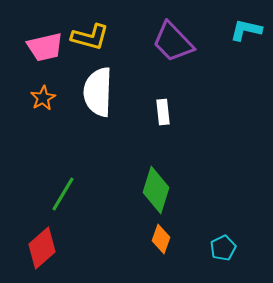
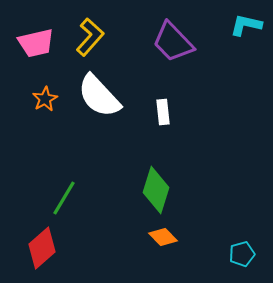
cyan L-shape: moved 5 px up
yellow L-shape: rotated 63 degrees counterclockwise
pink trapezoid: moved 9 px left, 4 px up
white semicircle: moved 1 px right, 4 px down; rotated 45 degrees counterclockwise
orange star: moved 2 px right, 1 px down
green line: moved 1 px right, 4 px down
orange diamond: moved 2 px right, 2 px up; rotated 64 degrees counterclockwise
cyan pentagon: moved 19 px right, 6 px down; rotated 10 degrees clockwise
